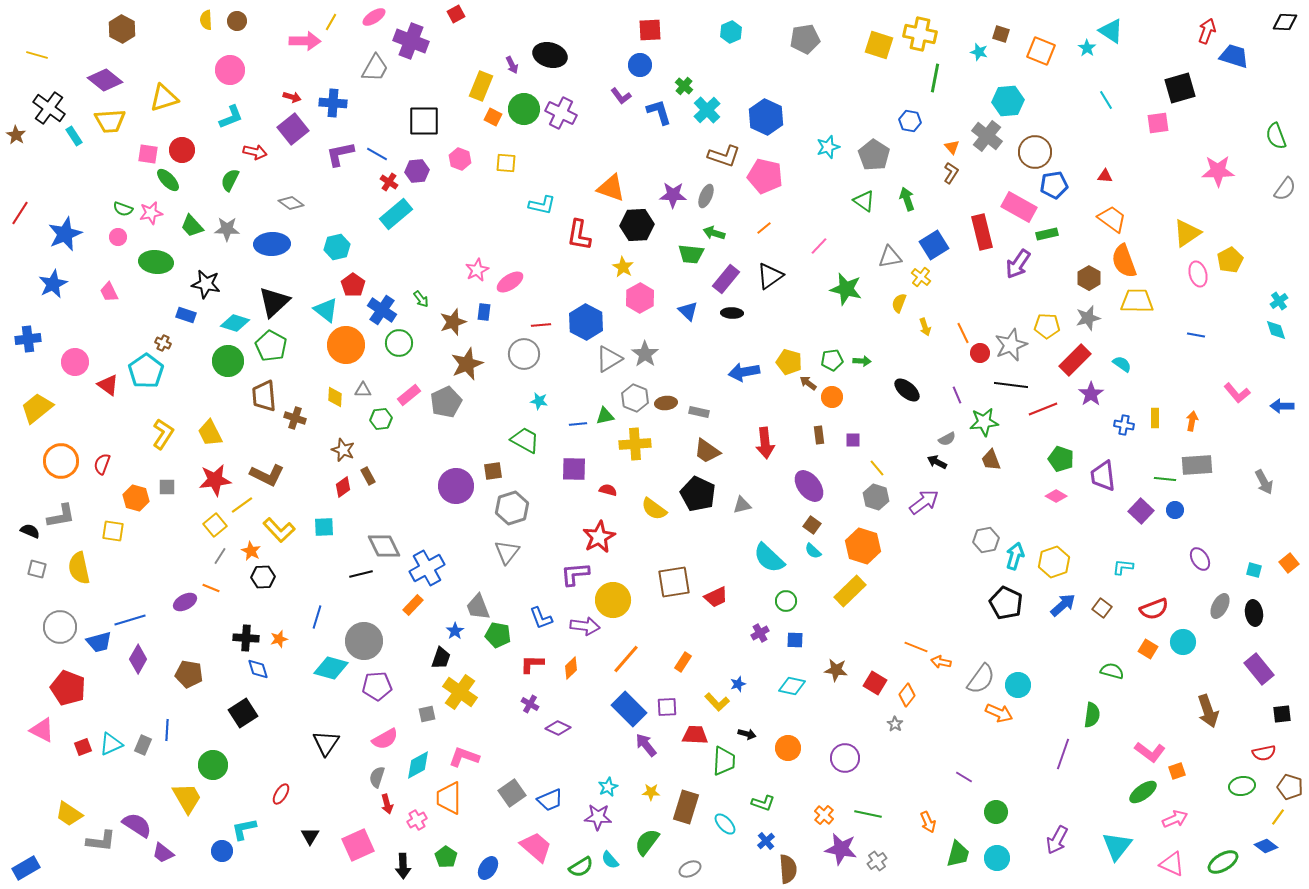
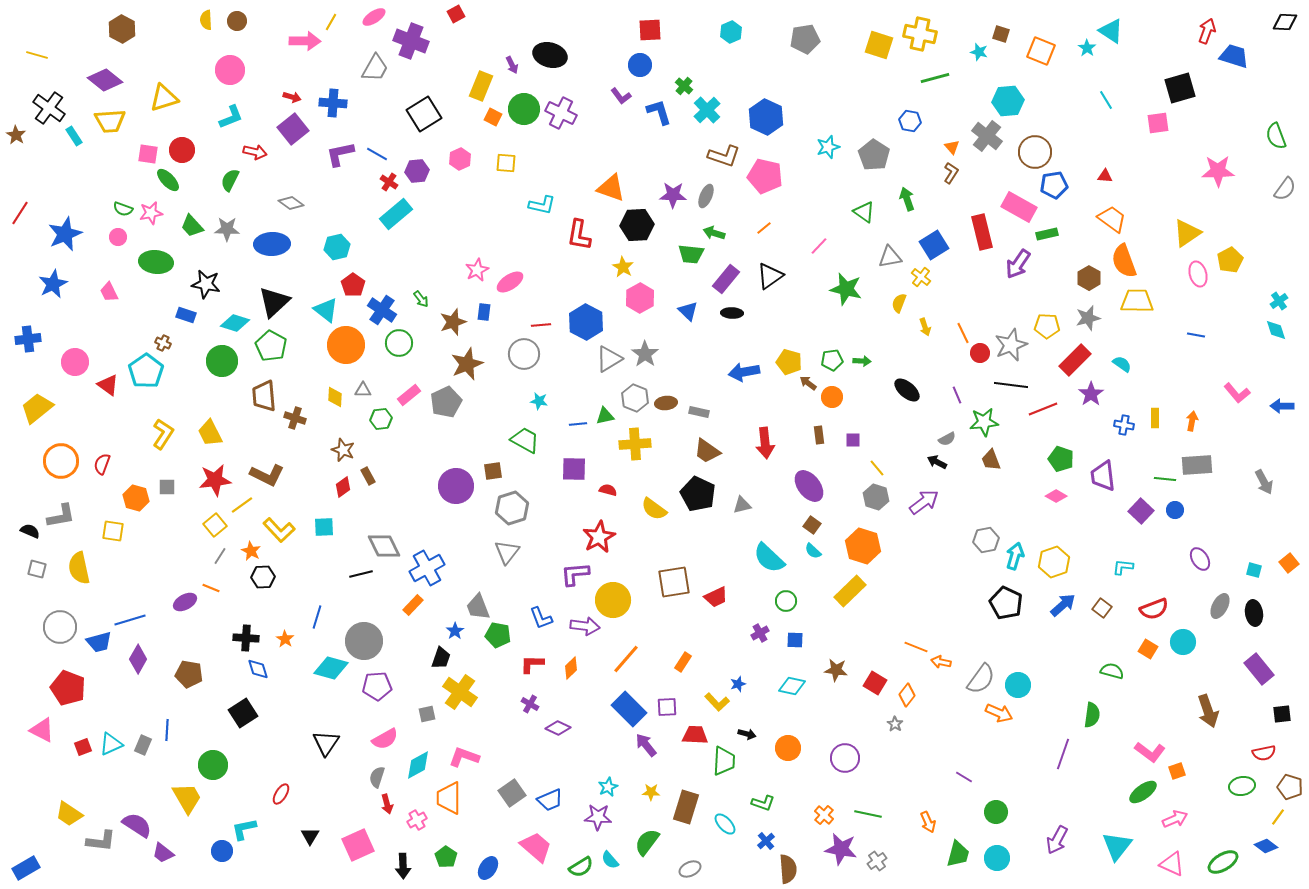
green line at (935, 78): rotated 64 degrees clockwise
black square at (424, 121): moved 7 px up; rotated 32 degrees counterclockwise
pink hexagon at (460, 159): rotated 15 degrees clockwise
green triangle at (864, 201): moved 11 px down
green circle at (228, 361): moved 6 px left
orange star at (279, 639): moved 6 px right; rotated 24 degrees counterclockwise
